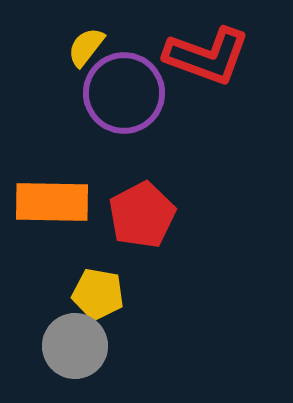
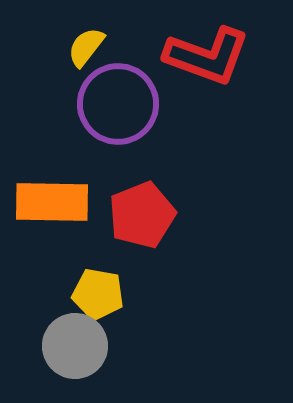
purple circle: moved 6 px left, 11 px down
red pentagon: rotated 6 degrees clockwise
